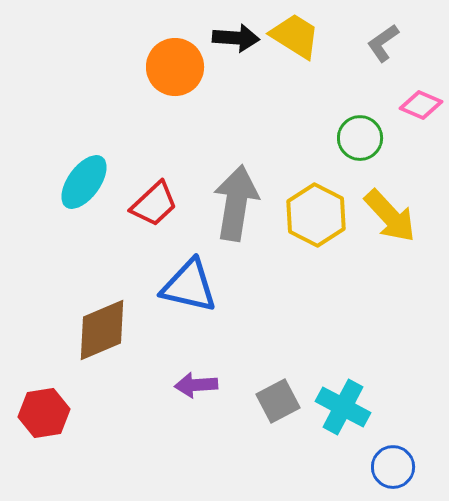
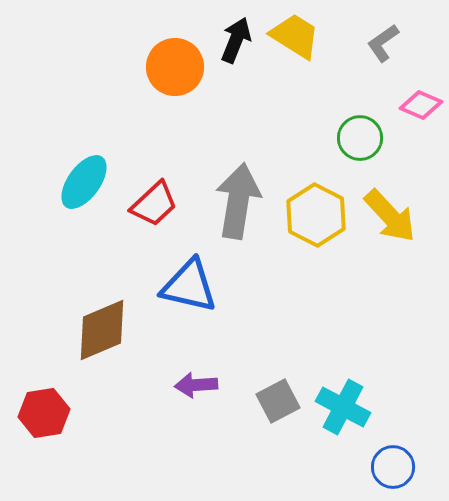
black arrow: moved 2 px down; rotated 72 degrees counterclockwise
gray arrow: moved 2 px right, 2 px up
